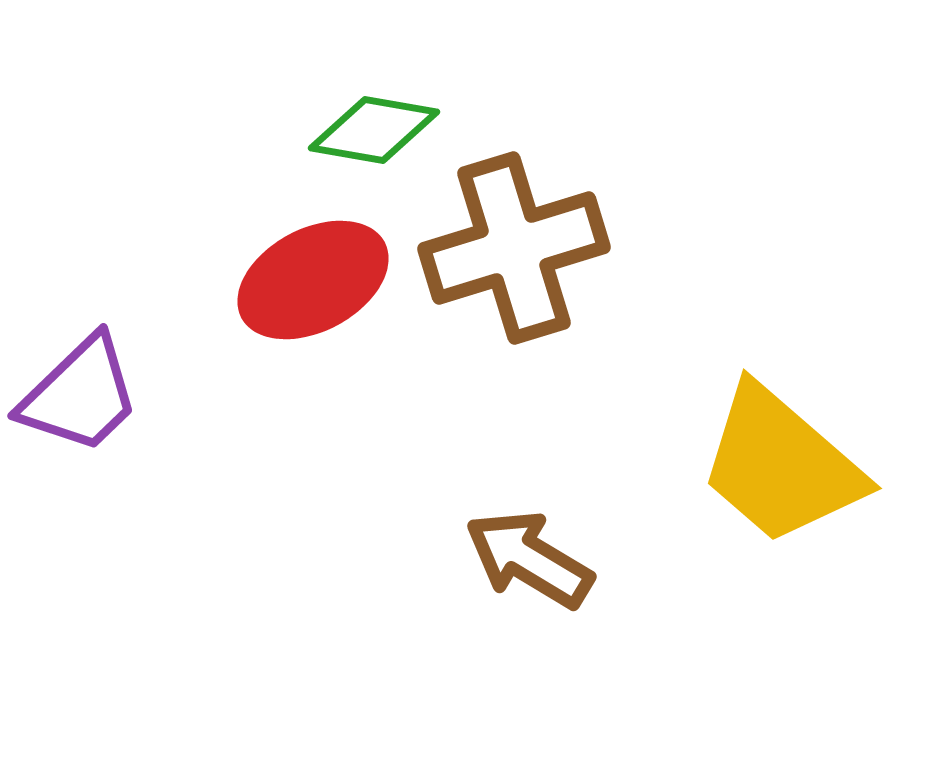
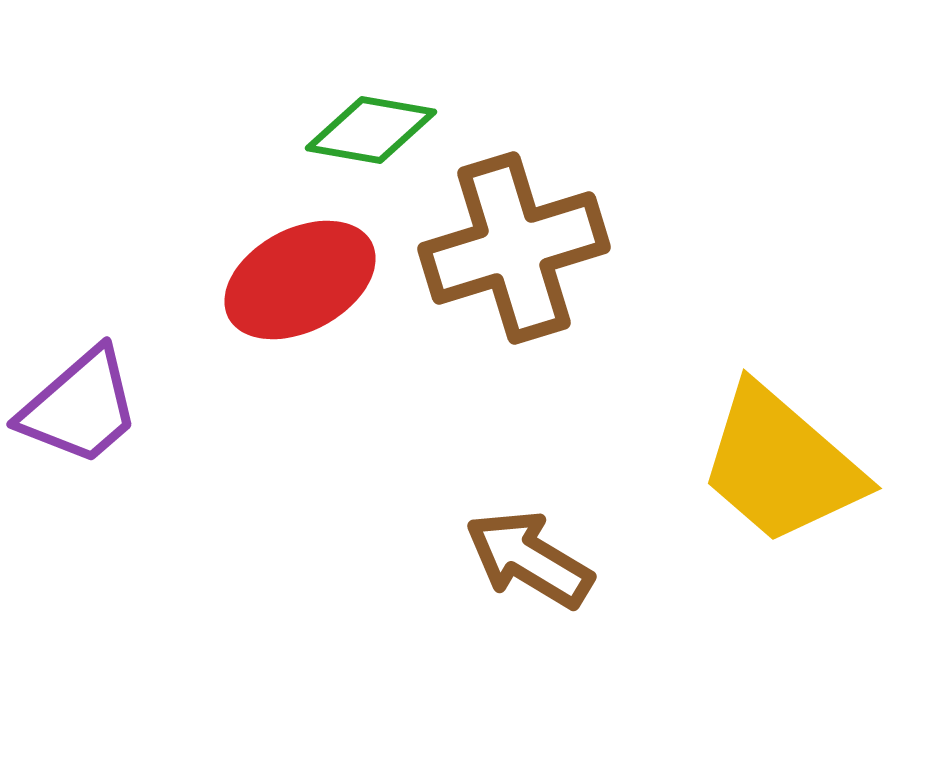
green diamond: moved 3 px left
red ellipse: moved 13 px left
purple trapezoid: moved 12 px down; rotated 3 degrees clockwise
